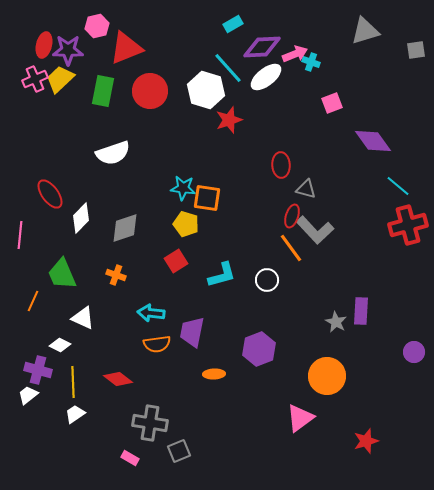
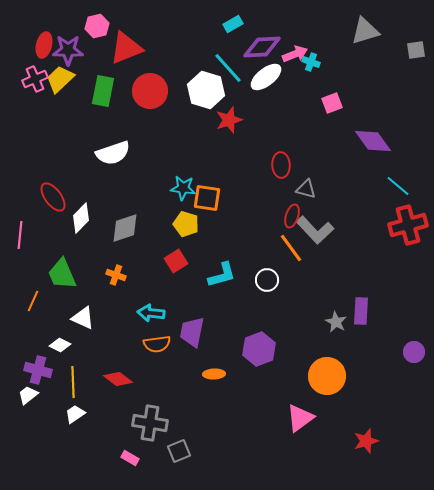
red ellipse at (50, 194): moved 3 px right, 3 px down
